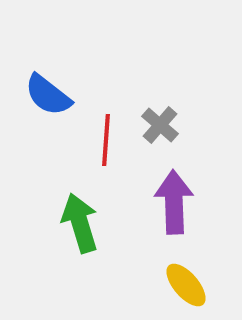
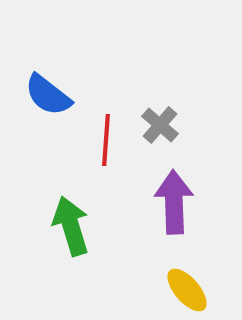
green arrow: moved 9 px left, 3 px down
yellow ellipse: moved 1 px right, 5 px down
